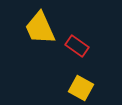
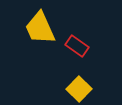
yellow square: moved 2 px left, 1 px down; rotated 15 degrees clockwise
